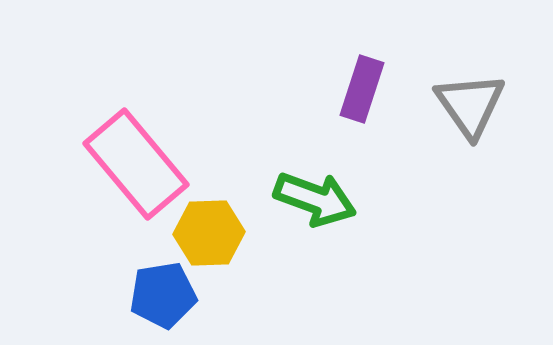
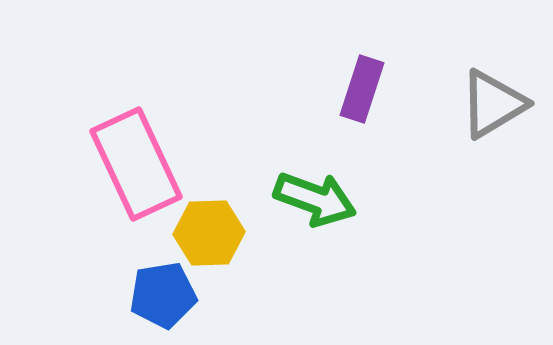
gray triangle: moved 23 px right, 1 px up; rotated 34 degrees clockwise
pink rectangle: rotated 15 degrees clockwise
